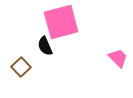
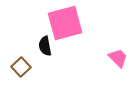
pink square: moved 4 px right, 1 px down
black semicircle: rotated 12 degrees clockwise
